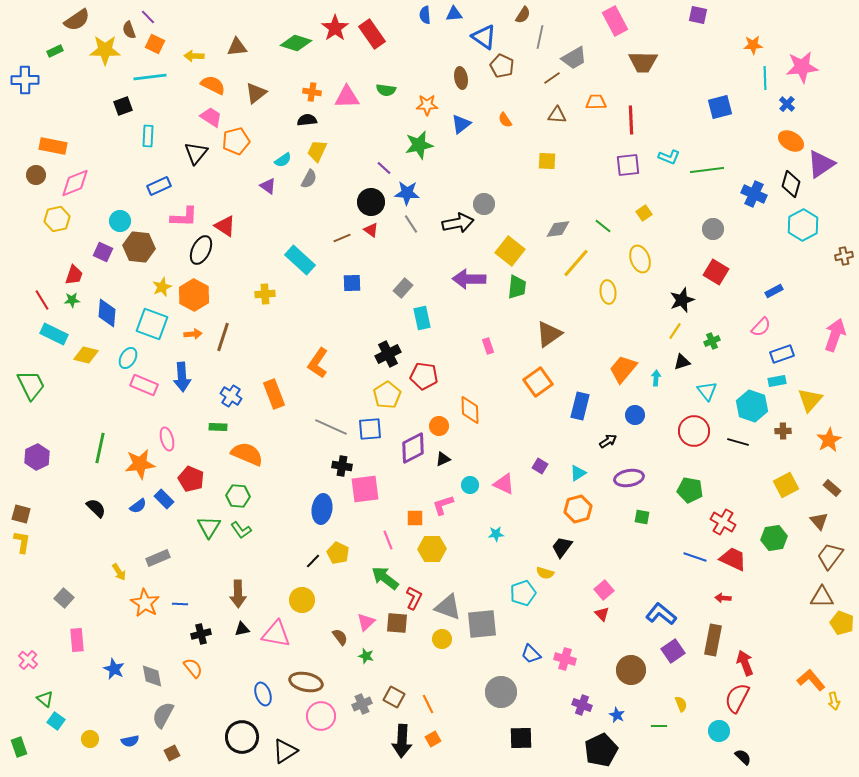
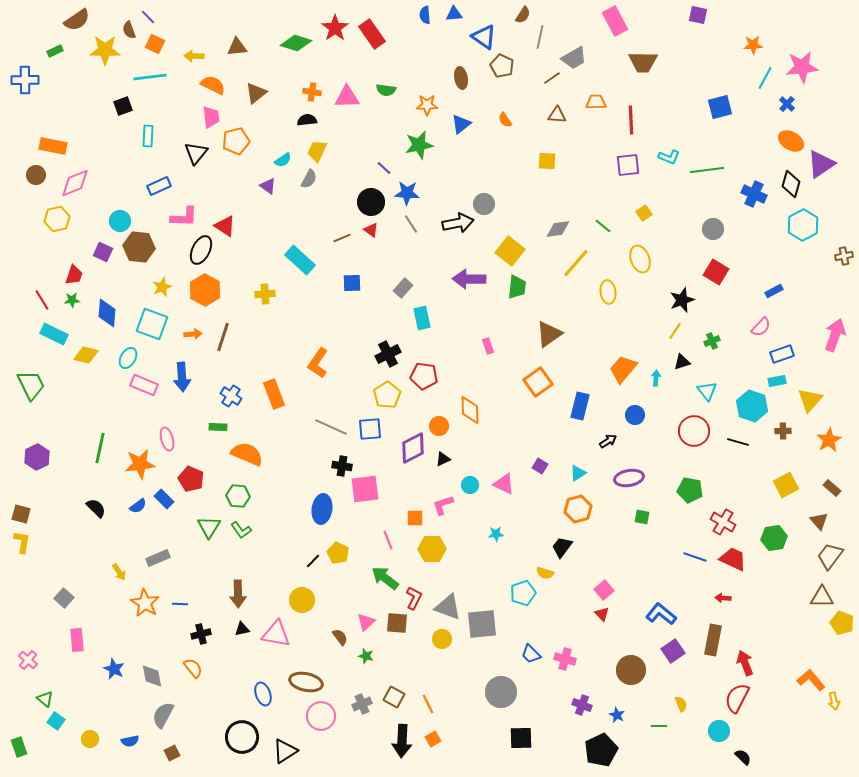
cyan line at (765, 78): rotated 30 degrees clockwise
pink trapezoid at (211, 117): rotated 50 degrees clockwise
orange hexagon at (194, 295): moved 11 px right, 5 px up
